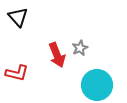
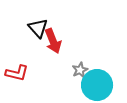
black triangle: moved 20 px right, 11 px down
gray star: moved 22 px down
red arrow: moved 4 px left, 14 px up
